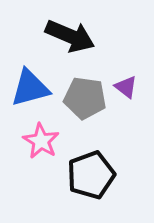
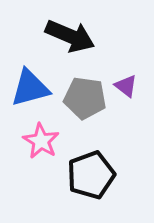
purple triangle: moved 1 px up
